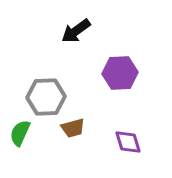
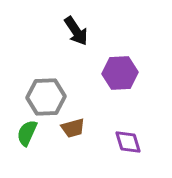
black arrow: rotated 88 degrees counterclockwise
green semicircle: moved 7 px right
